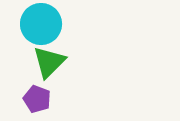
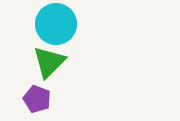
cyan circle: moved 15 px right
